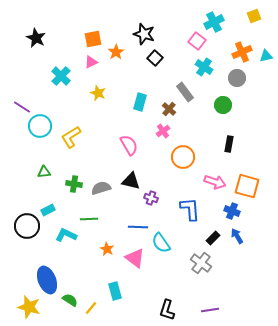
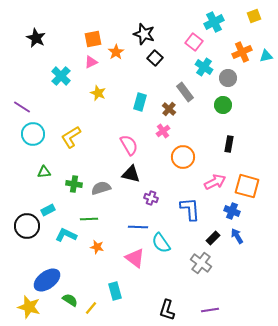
pink square at (197, 41): moved 3 px left, 1 px down
gray circle at (237, 78): moved 9 px left
cyan circle at (40, 126): moved 7 px left, 8 px down
black triangle at (131, 181): moved 7 px up
pink arrow at (215, 182): rotated 45 degrees counterclockwise
orange star at (107, 249): moved 10 px left, 2 px up; rotated 16 degrees counterclockwise
blue ellipse at (47, 280): rotated 76 degrees clockwise
